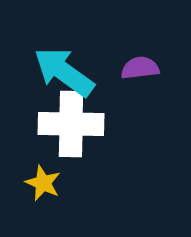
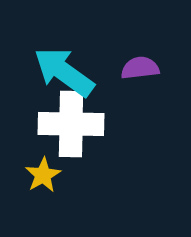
yellow star: moved 8 px up; rotated 18 degrees clockwise
